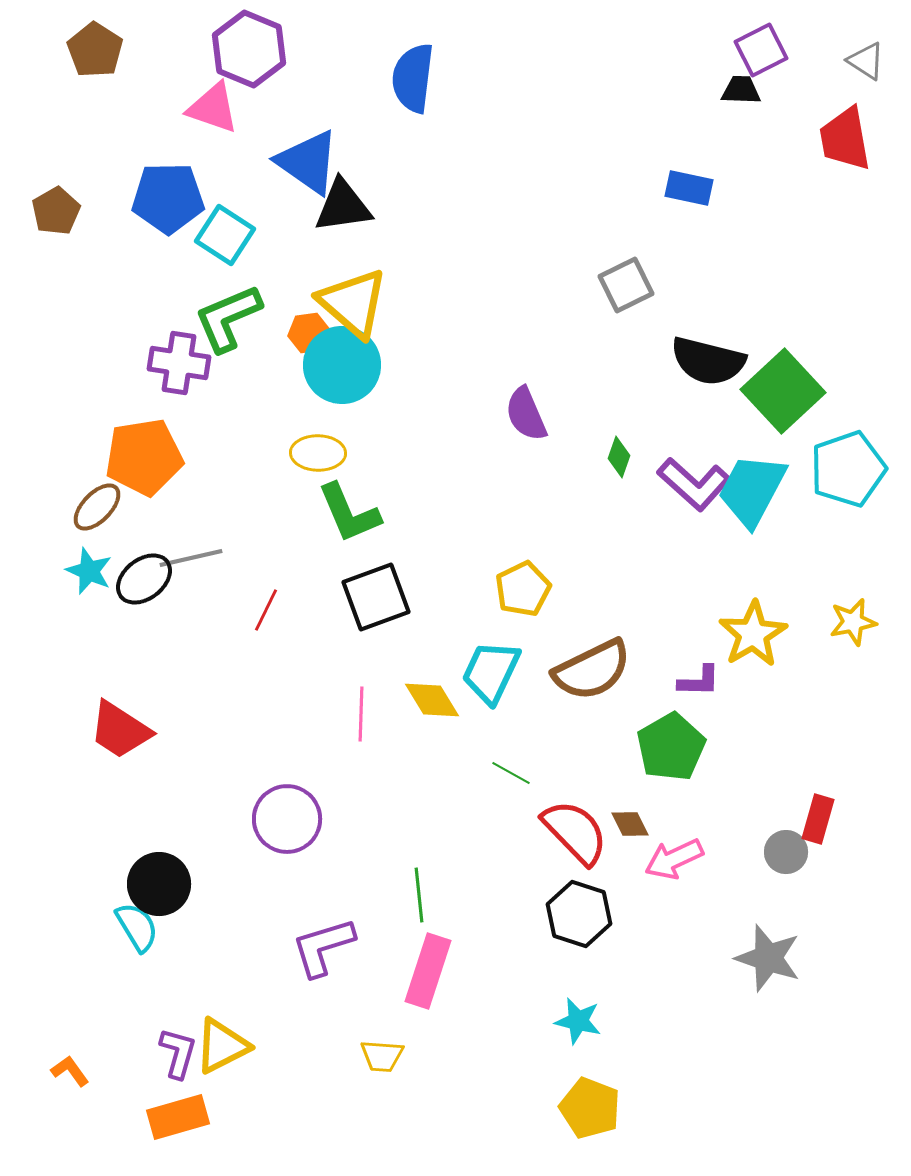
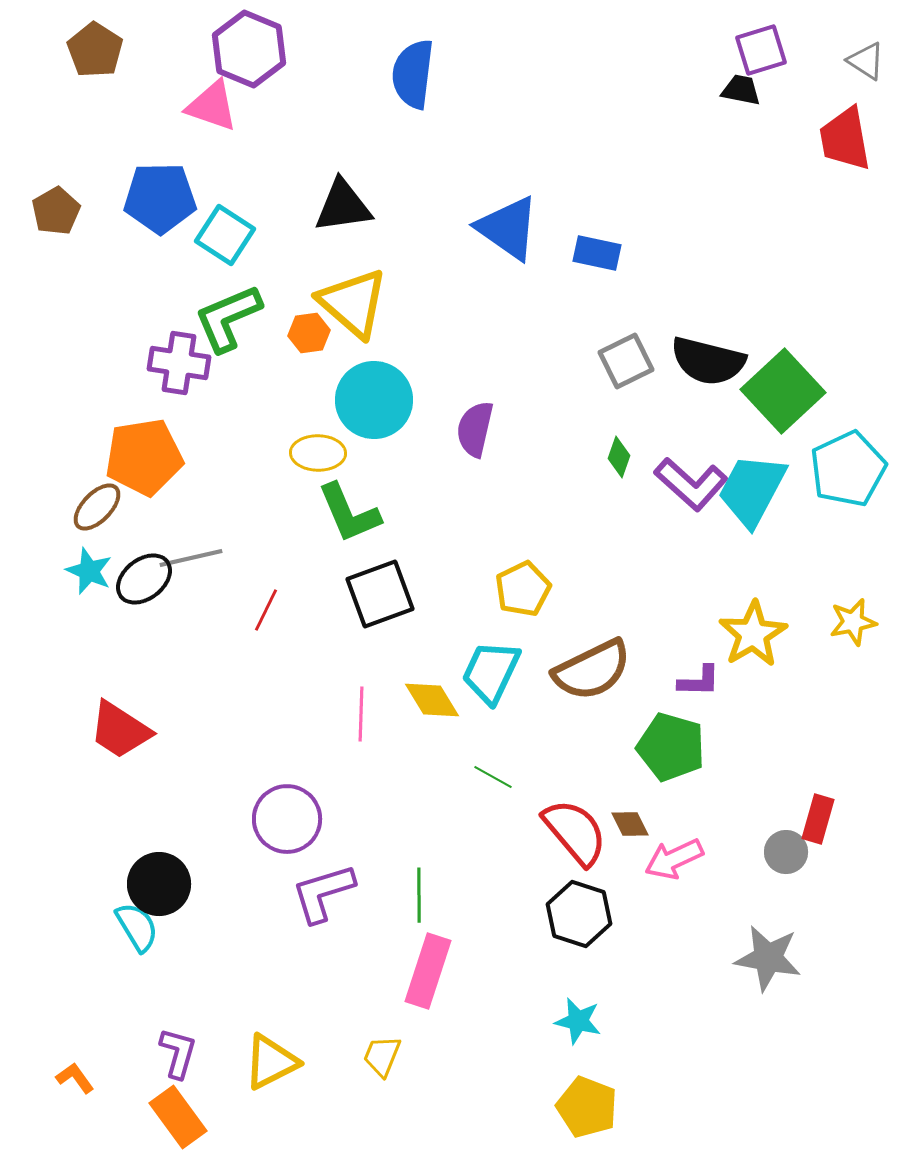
purple square at (761, 50): rotated 10 degrees clockwise
blue semicircle at (413, 78): moved 4 px up
black trapezoid at (741, 90): rotated 9 degrees clockwise
pink triangle at (213, 108): moved 1 px left, 2 px up
blue triangle at (308, 162): moved 200 px right, 66 px down
blue rectangle at (689, 188): moved 92 px left, 65 px down
blue pentagon at (168, 198): moved 8 px left
gray square at (626, 285): moved 76 px down
cyan circle at (342, 365): moved 32 px right, 35 px down
purple semicircle at (526, 414): moved 51 px left, 15 px down; rotated 36 degrees clockwise
cyan pentagon at (848, 469): rotated 6 degrees counterclockwise
purple L-shape at (694, 484): moved 3 px left
black square at (376, 597): moved 4 px right, 3 px up
green pentagon at (671, 747): rotated 26 degrees counterclockwise
green line at (511, 773): moved 18 px left, 4 px down
red semicircle at (575, 832): rotated 4 degrees clockwise
green line at (419, 895): rotated 6 degrees clockwise
purple L-shape at (323, 947): moved 54 px up
gray star at (768, 958): rotated 8 degrees counterclockwise
yellow triangle at (222, 1046): moved 49 px right, 16 px down
yellow trapezoid at (382, 1056): rotated 108 degrees clockwise
orange L-shape at (70, 1071): moved 5 px right, 7 px down
yellow pentagon at (590, 1108): moved 3 px left, 1 px up
orange rectangle at (178, 1117): rotated 70 degrees clockwise
